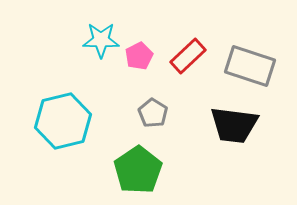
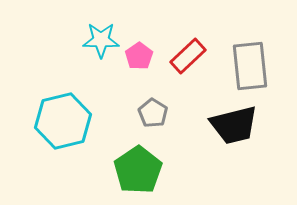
pink pentagon: rotated 8 degrees counterclockwise
gray rectangle: rotated 66 degrees clockwise
black trapezoid: rotated 21 degrees counterclockwise
